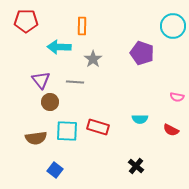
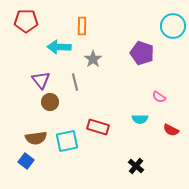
gray line: rotated 72 degrees clockwise
pink semicircle: moved 18 px left; rotated 24 degrees clockwise
cyan square: moved 10 px down; rotated 15 degrees counterclockwise
blue square: moved 29 px left, 9 px up
